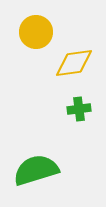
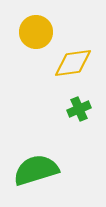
yellow diamond: moved 1 px left
green cross: rotated 15 degrees counterclockwise
